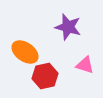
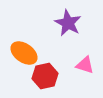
purple star: moved 4 px up; rotated 12 degrees clockwise
orange ellipse: moved 1 px left, 1 px down
